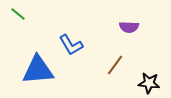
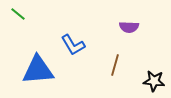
blue L-shape: moved 2 px right
brown line: rotated 20 degrees counterclockwise
black star: moved 5 px right, 2 px up
